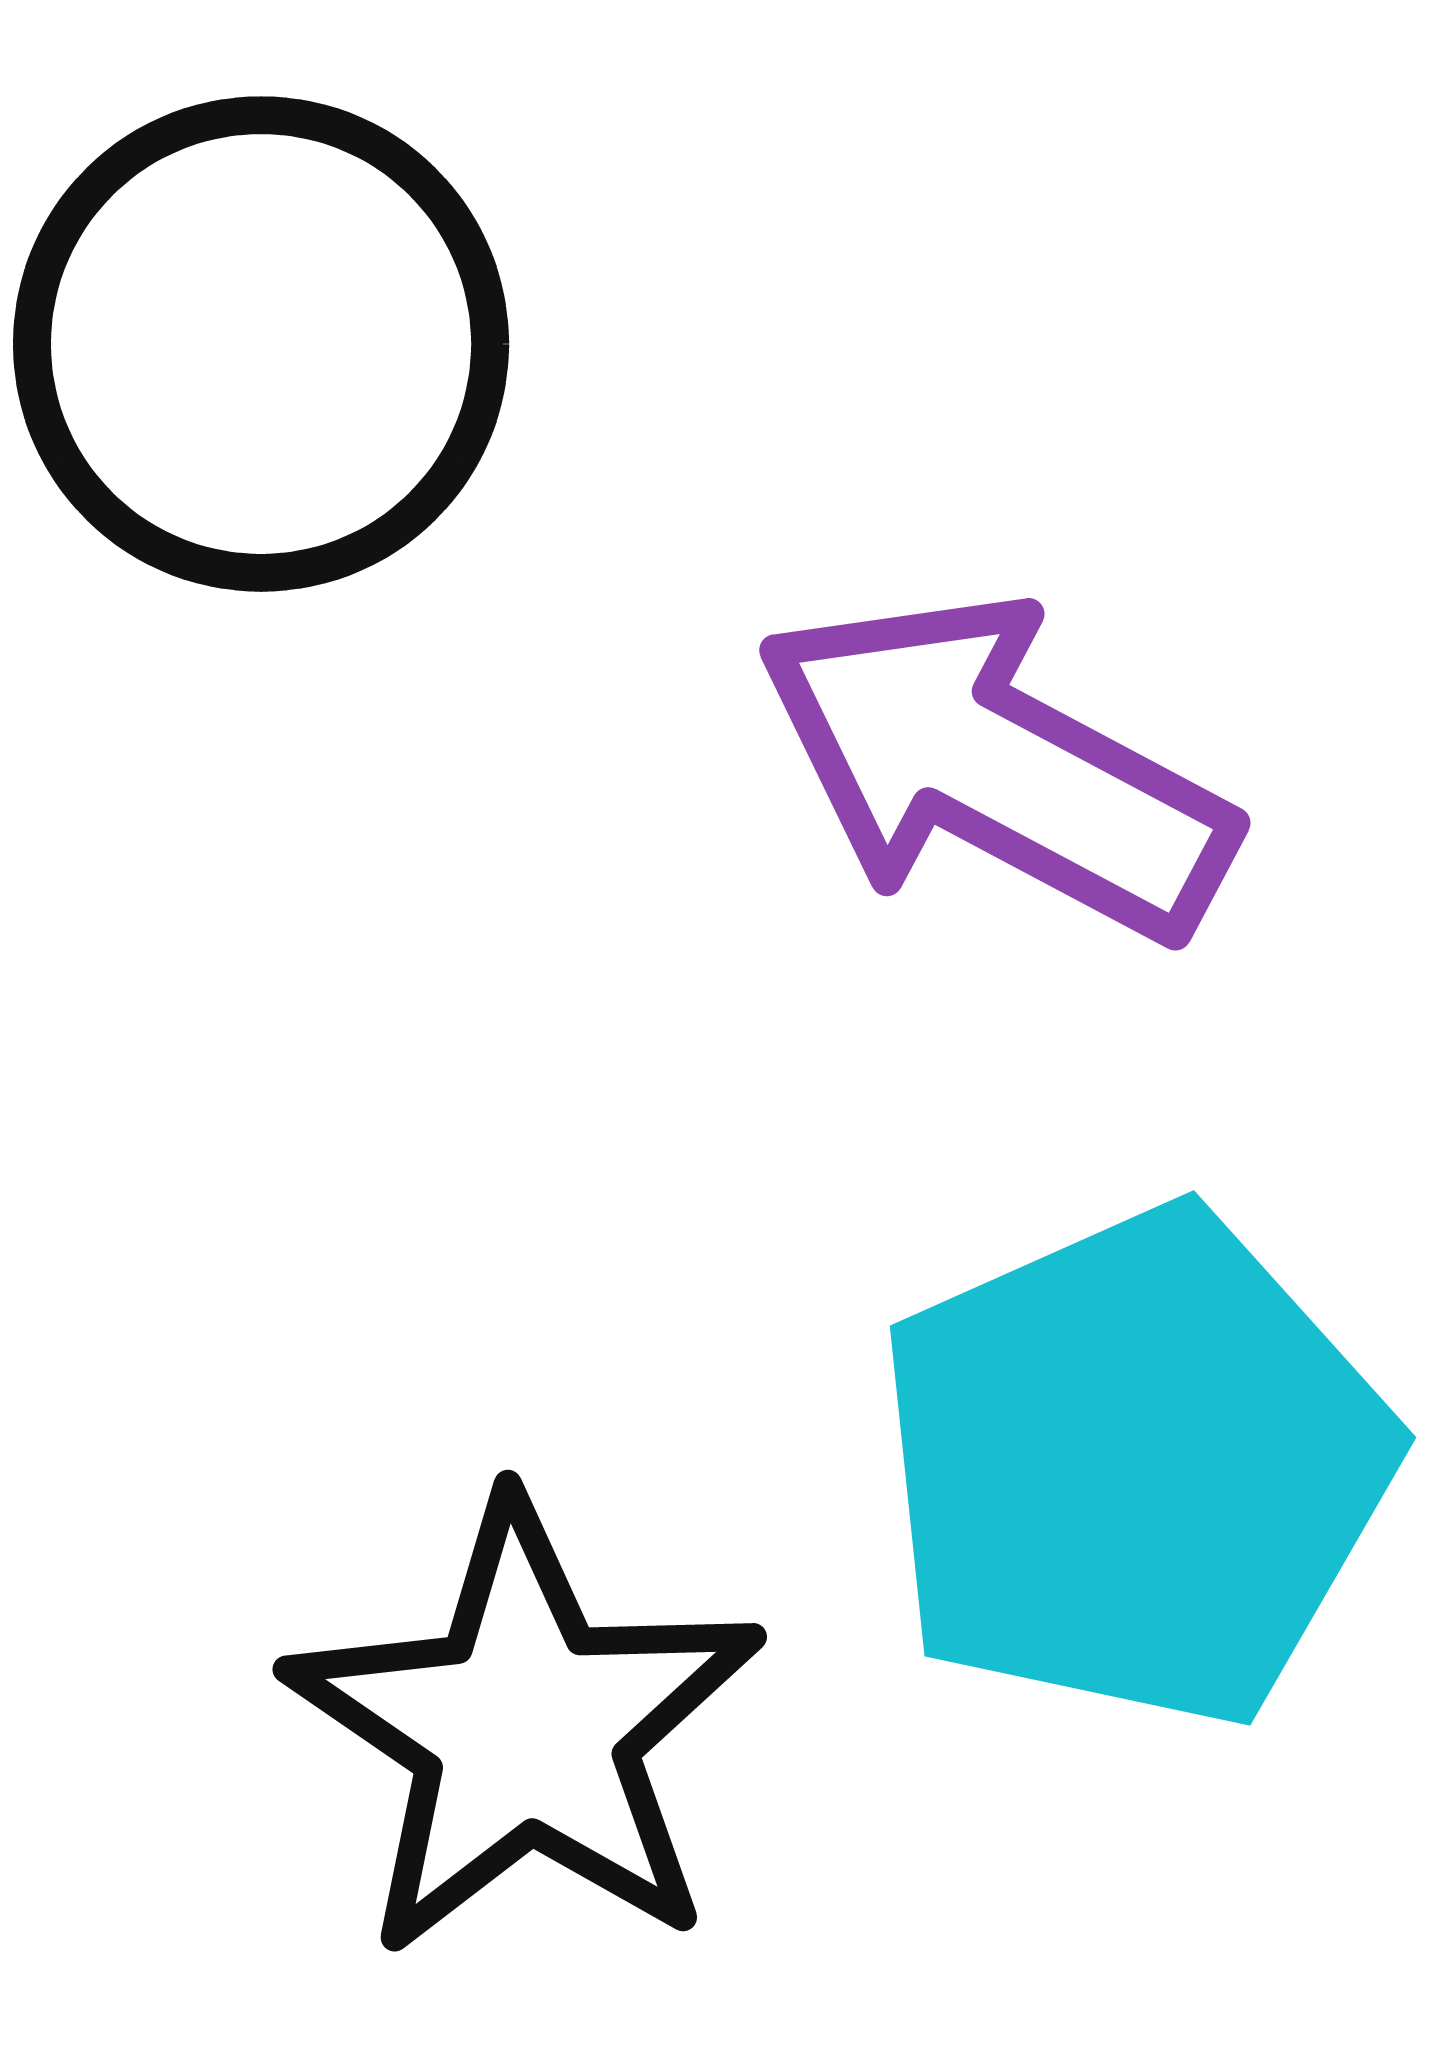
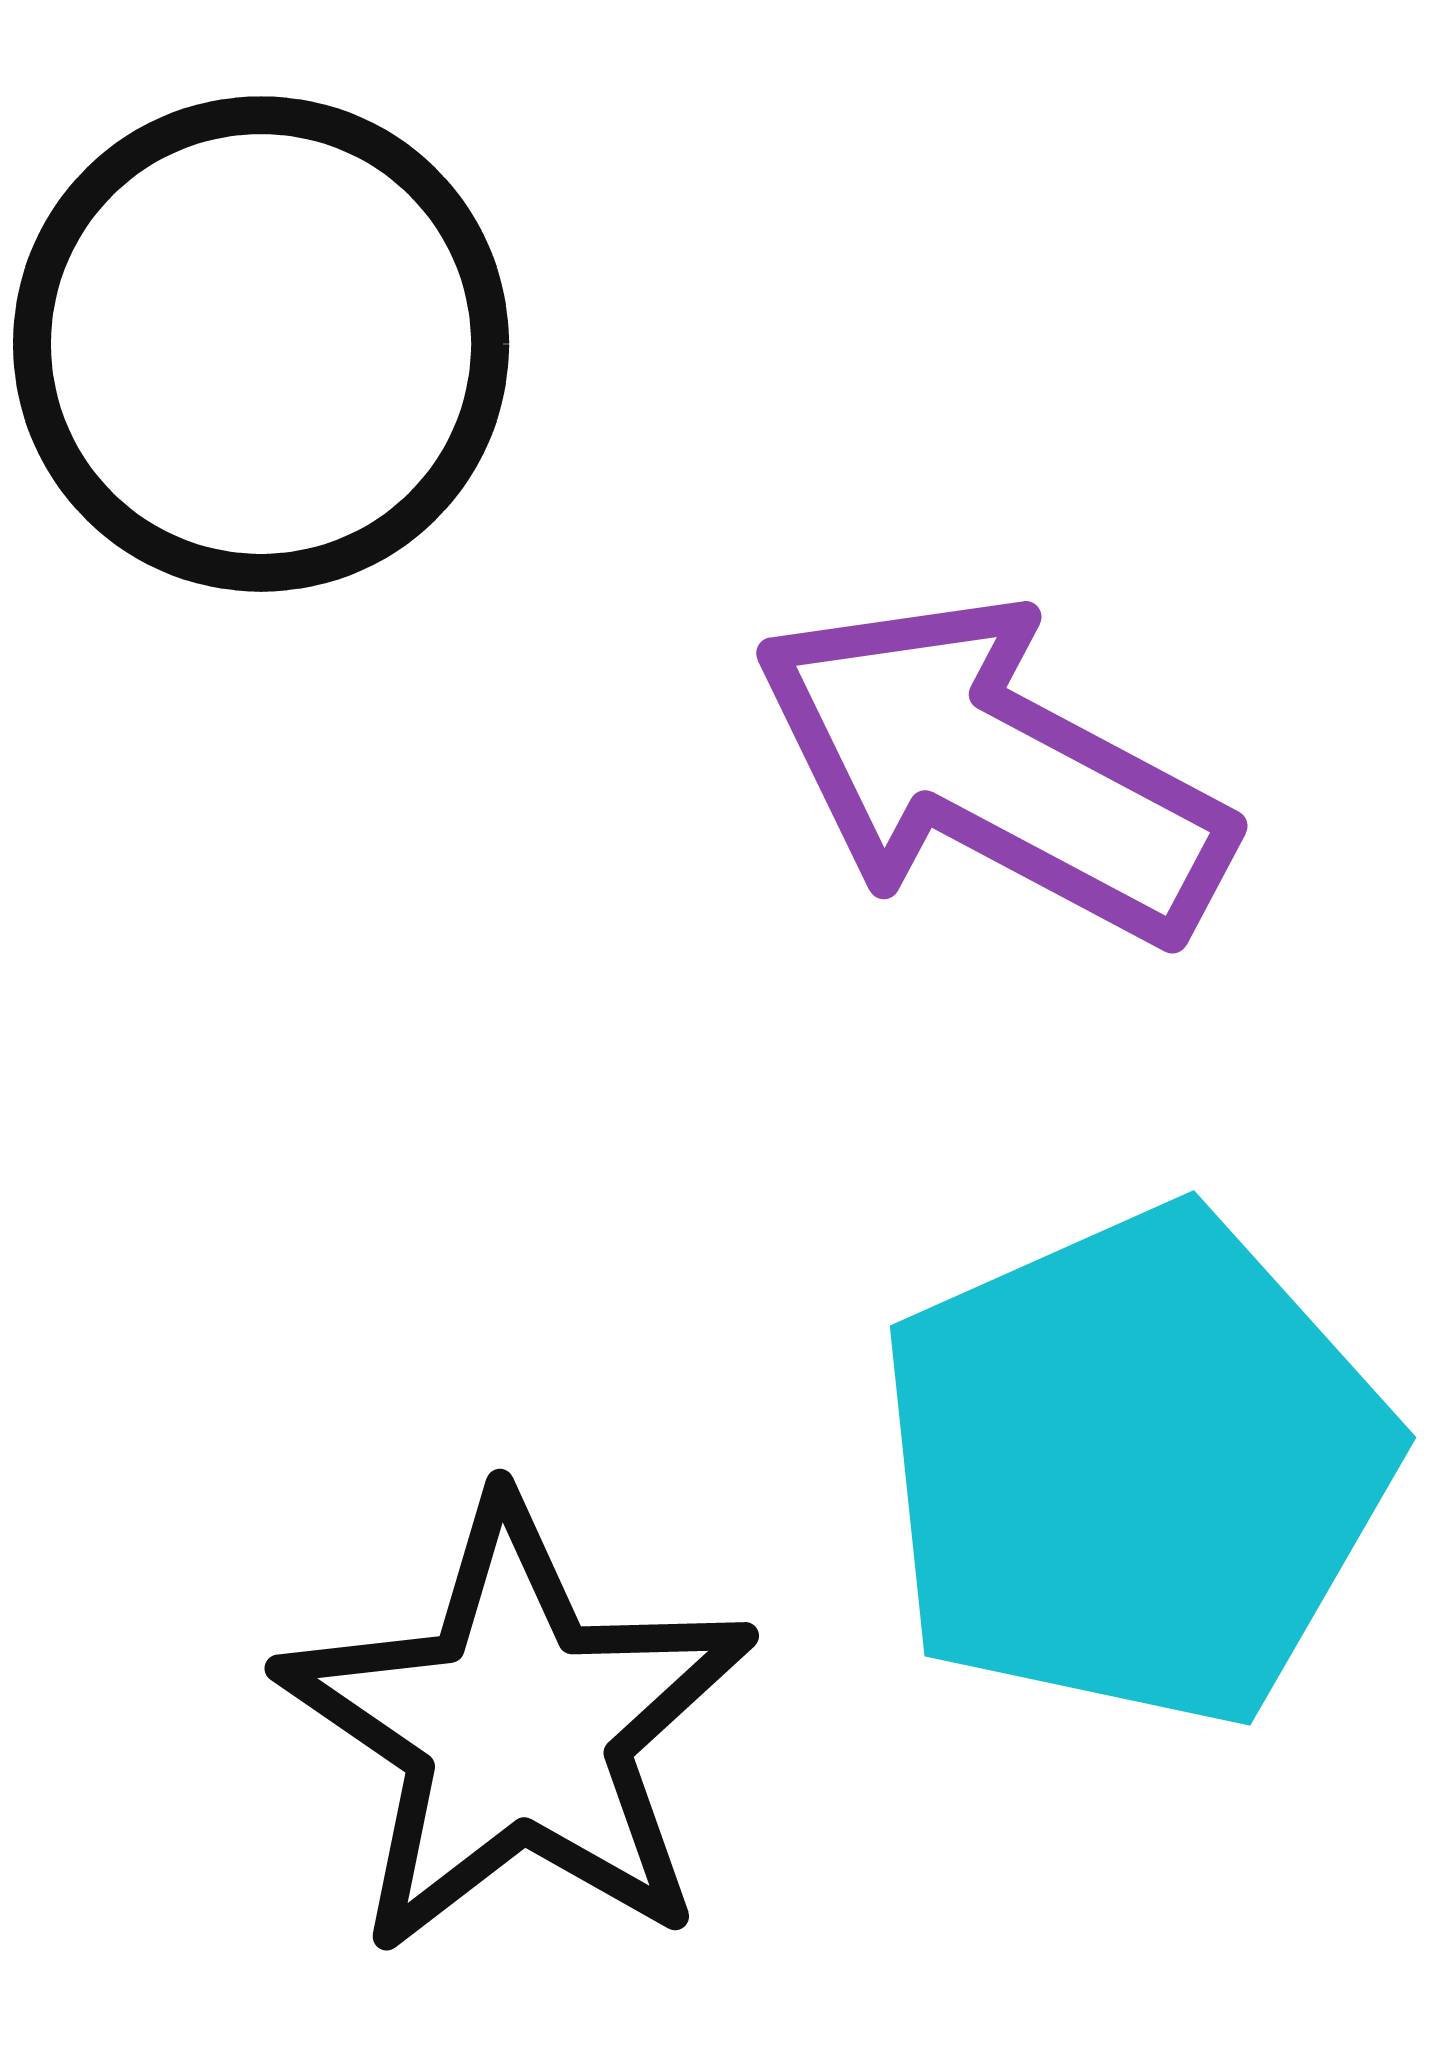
purple arrow: moved 3 px left, 3 px down
black star: moved 8 px left, 1 px up
